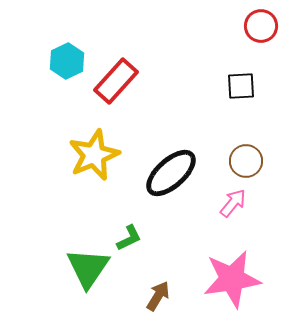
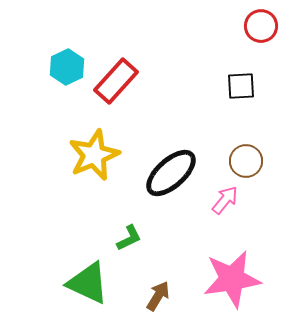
cyan hexagon: moved 6 px down
pink arrow: moved 8 px left, 3 px up
green triangle: moved 15 px down; rotated 39 degrees counterclockwise
